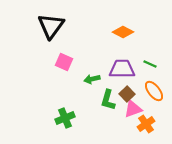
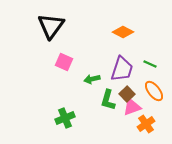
purple trapezoid: rotated 108 degrees clockwise
pink triangle: moved 1 px left, 2 px up
